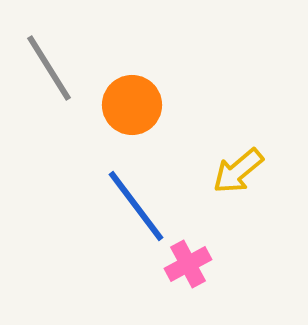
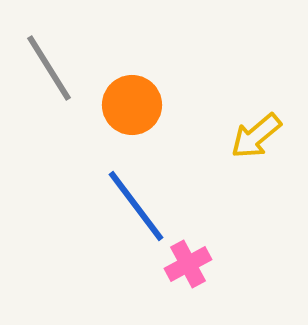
yellow arrow: moved 18 px right, 35 px up
